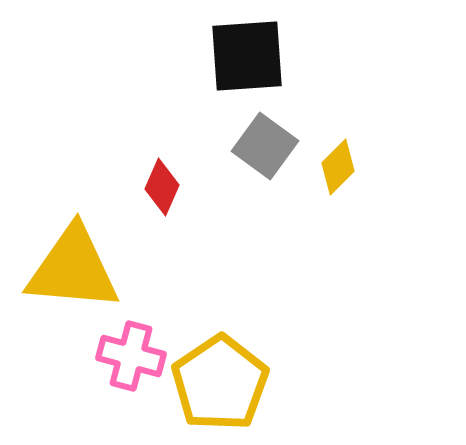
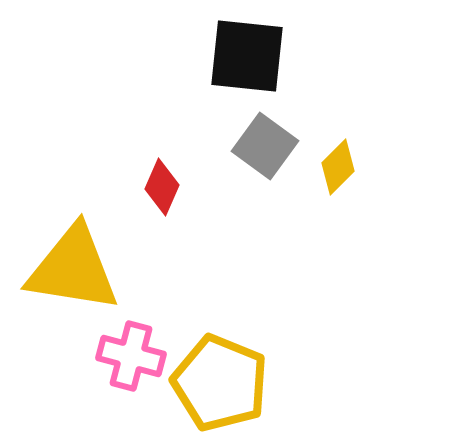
black square: rotated 10 degrees clockwise
yellow triangle: rotated 4 degrees clockwise
yellow pentagon: rotated 16 degrees counterclockwise
